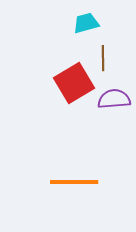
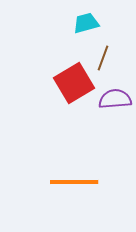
brown line: rotated 20 degrees clockwise
purple semicircle: moved 1 px right
